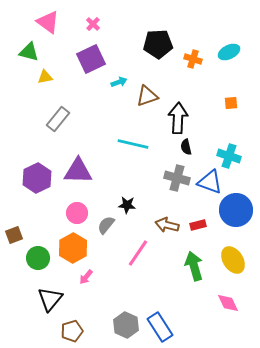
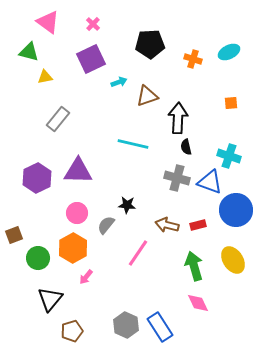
black pentagon: moved 8 px left
pink diamond: moved 30 px left
